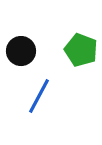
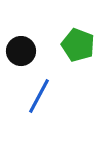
green pentagon: moved 3 px left, 5 px up
